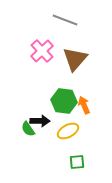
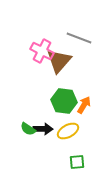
gray line: moved 14 px right, 18 px down
pink cross: rotated 20 degrees counterclockwise
brown triangle: moved 16 px left, 2 px down
orange arrow: rotated 54 degrees clockwise
black arrow: moved 3 px right, 8 px down
green semicircle: rotated 21 degrees counterclockwise
